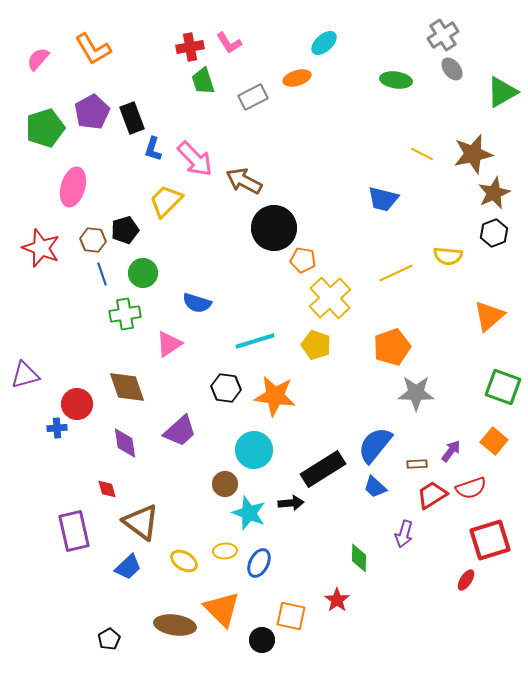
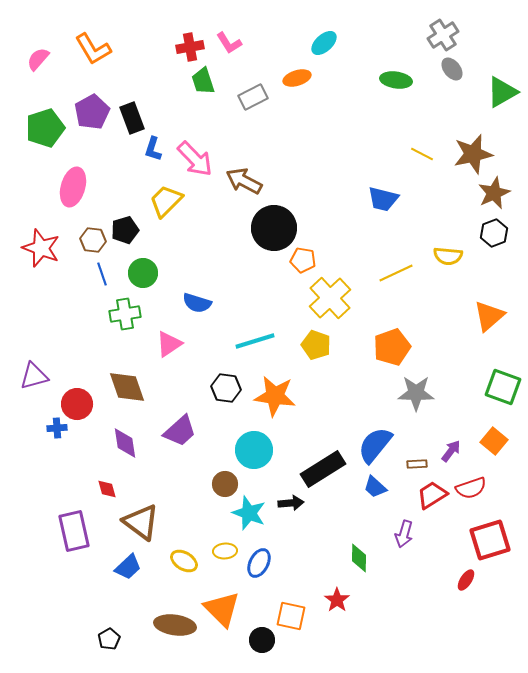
purple triangle at (25, 375): moved 9 px right, 1 px down
